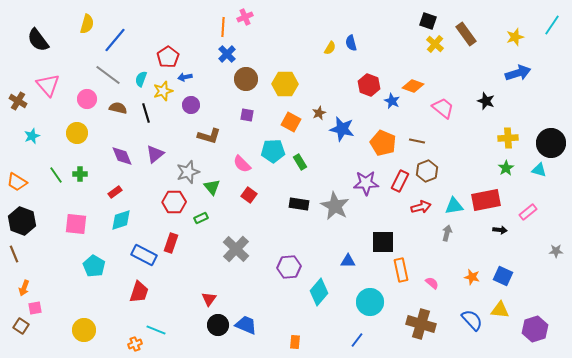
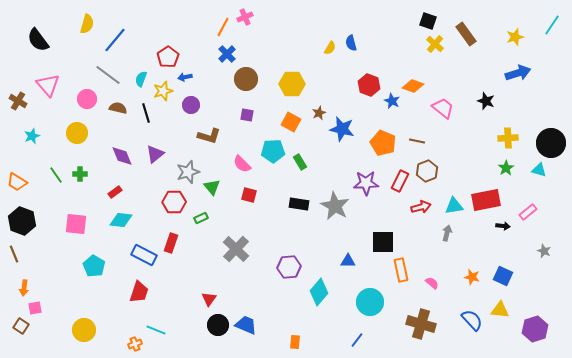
orange line at (223, 27): rotated 24 degrees clockwise
yellow hexagon at (285, 84): moved 7 px right
red square at (249, 195): rotated 21 degrees counterclockwise
cyan diamond at (121, 220): rotated 25 degrees clockwise
black arrow at (500, 230): moved 3 px right, 4 px up
gray star at (556, 251): moved 12 px left; rotated 24 degrees clockwise
orange arrow at (24, 288): rotated 14 degrees counterclockwise
